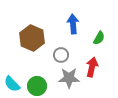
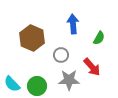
red arrow: rotated 126 degrees clockwise
gray star: moved 2 px down
